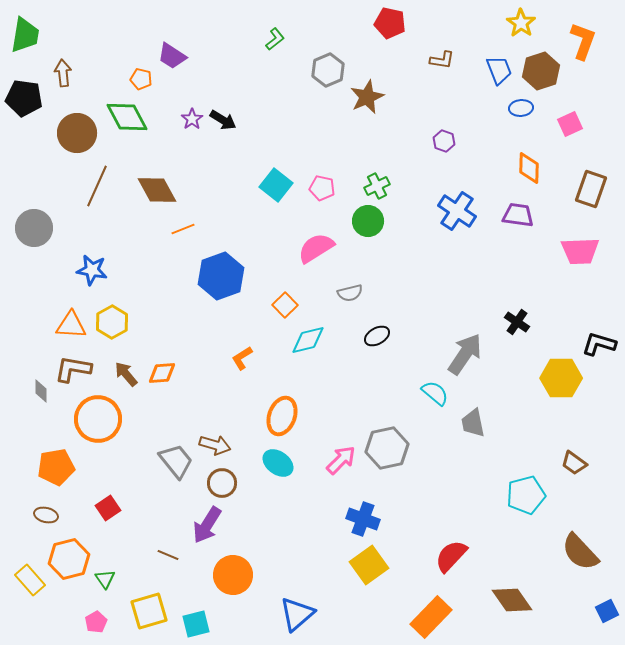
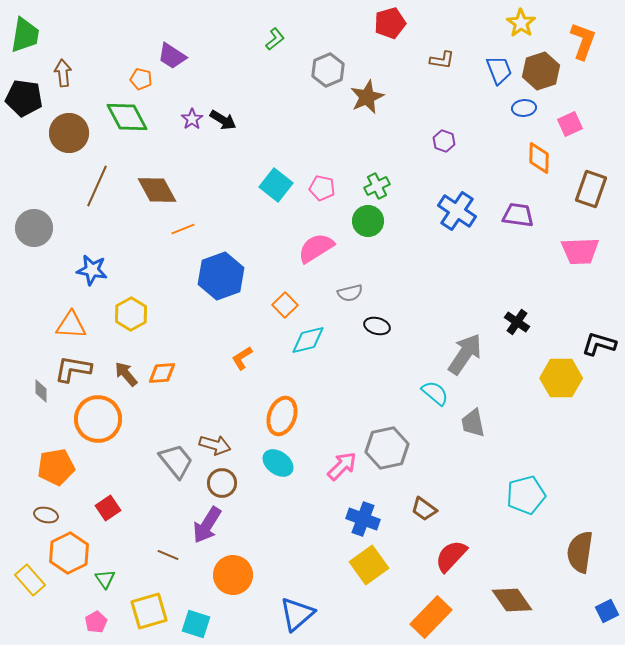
red pentagon at (390, 23): rotated 28 degrees counterclockwise
blue ellipse at (521, 108): moved 3 px right
brown circle at (77, 133): moved 8 px left
orange diamond at (529, 168): moved 10 px right, 10 px up
yellow hexagon at (112, 322): moved 19 px right, 8 px up
black ellipse at (377, 336): moved 10 px up; rotated 45 degrees clockwise
pink arrow at (341, 460): moved 1 px right, 6 px down
brown trapezoid at (574, 463): moved 150 px left, 46 px down
brown semicircle at (580, 552): rotated 51 degrees clockwise
orange hexagon at (69, 559): moved 6 px up; rotated 12 degrees counterclockwise
cyan square at (196, 624): rotated 32 degrees clockwise
